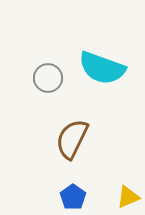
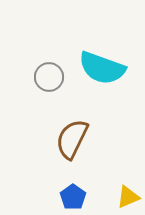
gray circle: moved 1 px right, 1 px up
